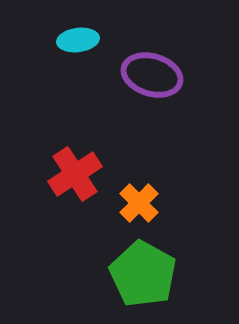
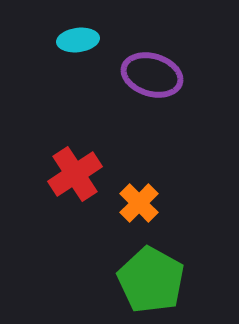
green pentagon: moved 8 px right, 6 px down
